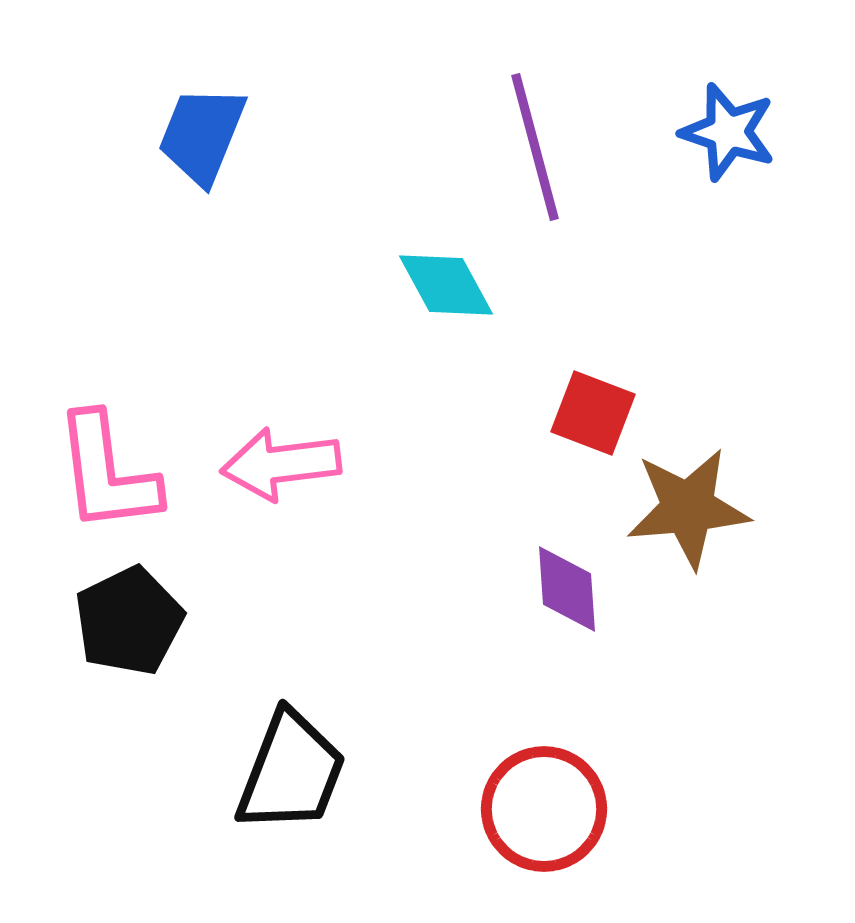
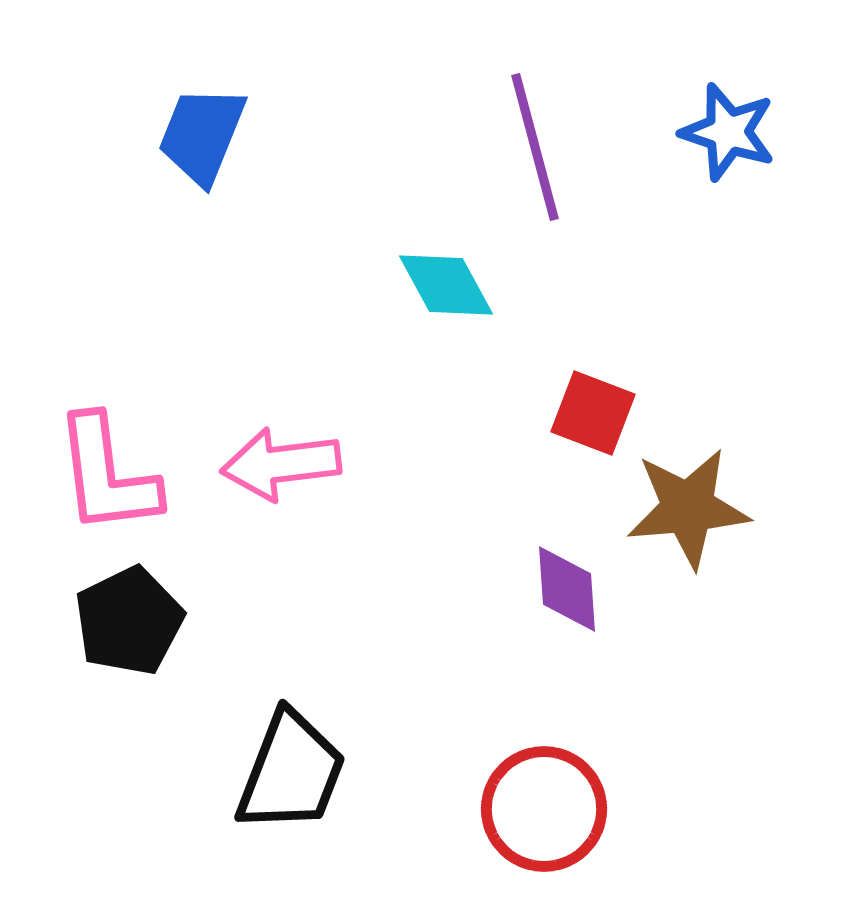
pink L-shape: moved 2 px down
